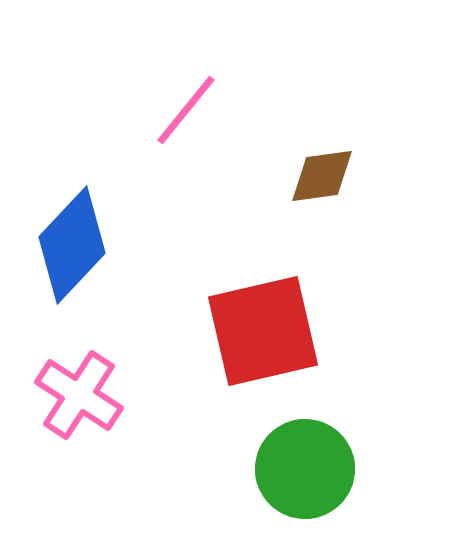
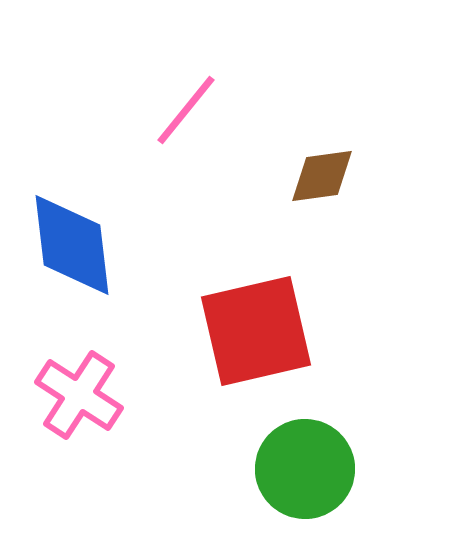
blue diamond: rotated 50 degrees counterclockwise
red square: moved 7 px left
